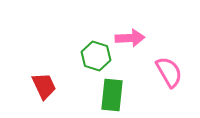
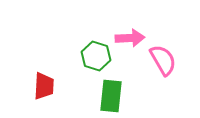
pink semicircle: moved 6 px left, 12 px up
red trapezoid: rotated 28 degrees clockwise
green rectangle: moved 1 px left, 1 px down
